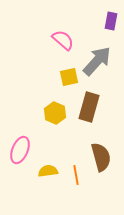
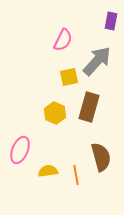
pink semicircle: rotated 75 degrees clockwise
